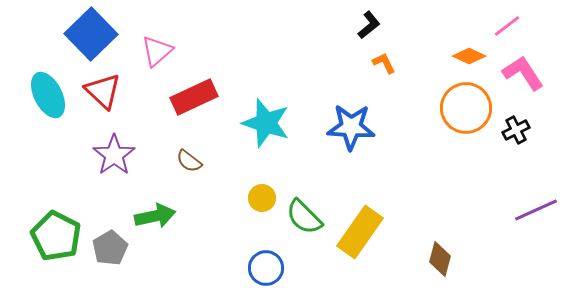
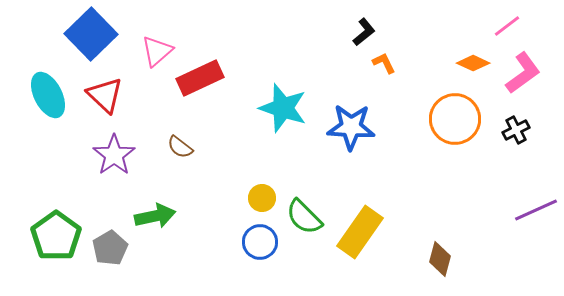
black L-shape: moved 5 px left, 7 px down
orange diamond: moved 4 px right, 7 px down
pink L-shape: rotated 87 degrees clockwise
red triangle: moved 2 px right, 4 px down
red rectangle: moved 6 px right, 19 px up
orange circle: moved 11 px left, 11 px down
cyan star: moved 17 px right, 15 px up
brown semicircle: moved 9 px left, 14 px up
green pentagon: rotated 9 degrees clockwise
blue circle: moved 6 px left, 26 px up
